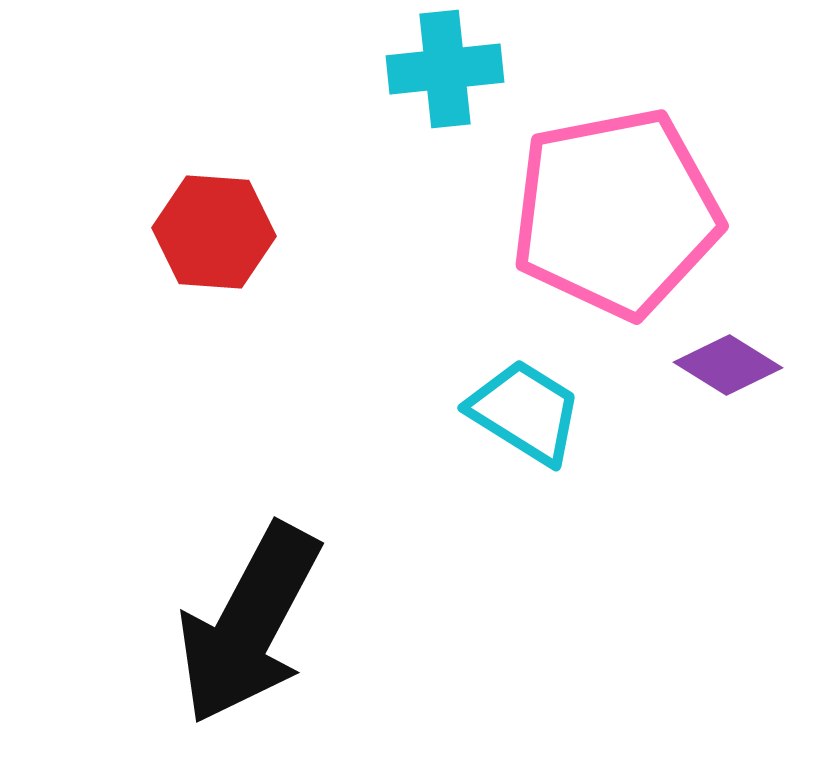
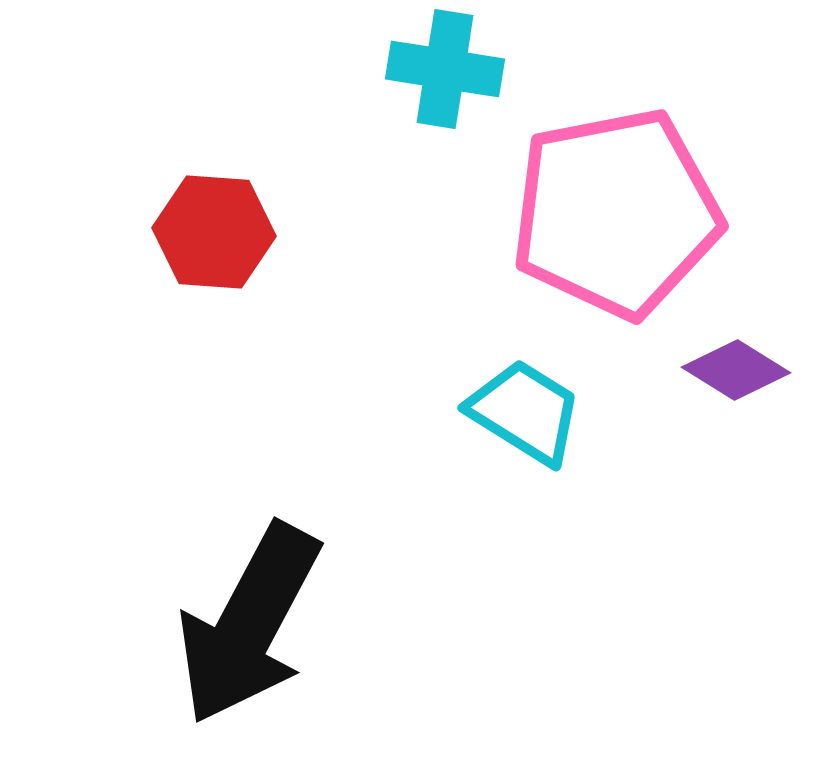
cyan cross: rotated 15 degrees clockwise
purple diamond: moved 8 px right, 5 px down
